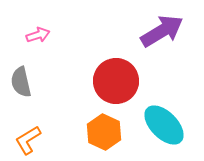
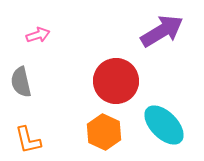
orange L-shape: rotated 72 degrees counterclockwise
